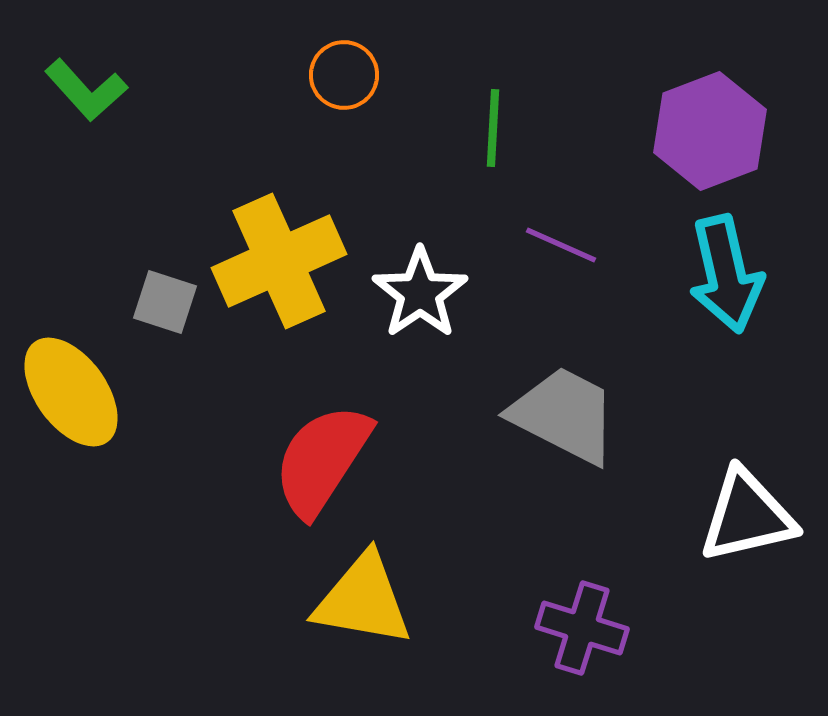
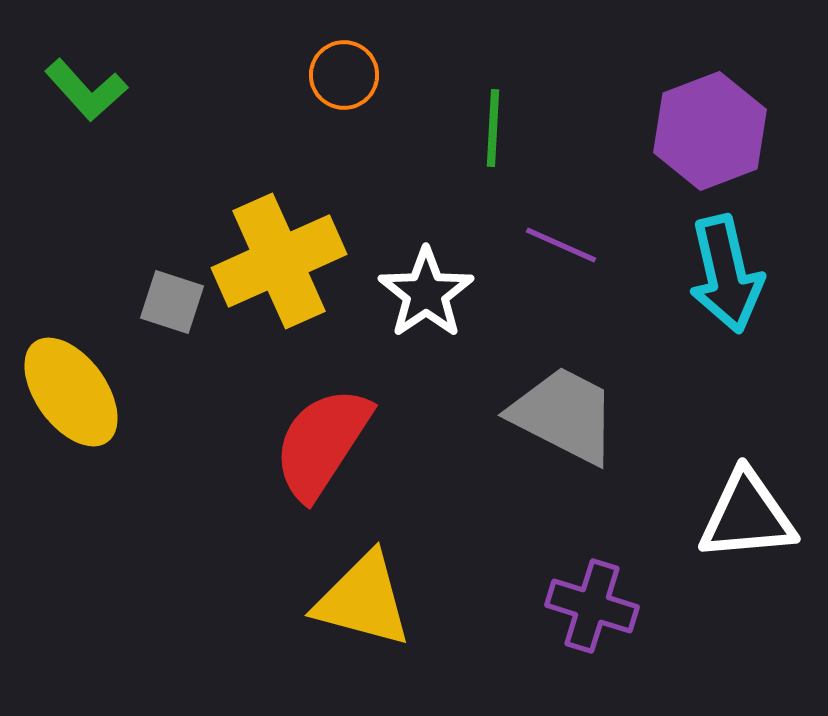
white star: moved 6 px right
gray square: moved 7 px right
red semicircle: moved 17 px up
white triangle: rotated 8 degrees clockwise
yellow triangle: rotated 5 degrees clockwise
purple cross: moved 10 px right, 22 px up
